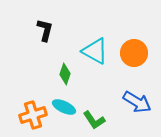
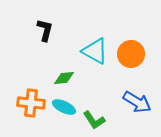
orange circle: moved 3 px left, 1 px down
green diamond: moved 1 px left, 4 px down; rotated 65 degrees clockwise
orange cross: moved 2 px left, 12 px up; rotated 24 degrees clockwise
